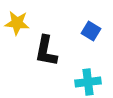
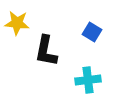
blue square: moved 1 px right, 1 px down
cyan cross: moved 2 px up
